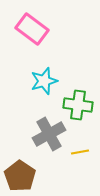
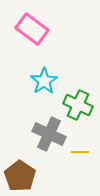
cyan star: rotated 16 degrees counterclockwise
green cross: rotated 16 degrees clockwise
gray cross: rotated 36 degrees counterclockwise
yellow line: rotated 12 degrees clockwise
